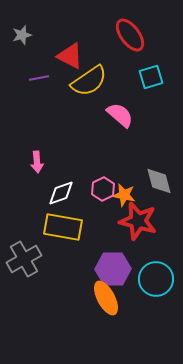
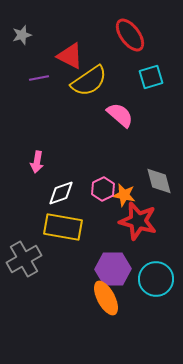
pink arrow: rotated 15 degrees clockwise
